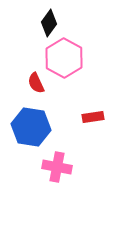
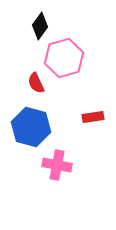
black diamond: moved 9 px left, 3 px down
pink hexagon: rotated 15 degrees clockwise
blue hexagon: rotated 6 degrees clockwise
pink cross: moved 2 px up
